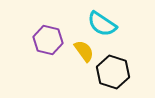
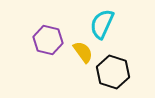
cyan semicircle: rotated 80 degrees clockwise
yellow semicircle: moved 1 px left, 1 px down
